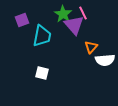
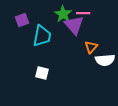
pink line: rotated 64 degrees counterclockwise
